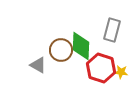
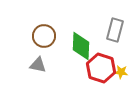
gray rectangle: moved 3 px right
brown circle: moved 17 px left, 14 px up
gray triangle: rotated 18 degrees counterclockwise
